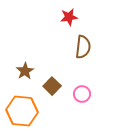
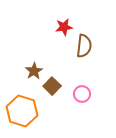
red star: moved 5 px left, 10 px down
brown semicircle: moved 1 px right, 1 px up
brown star: moved 9 px right
orange hexagon: rotated 12 degrees clockwise
